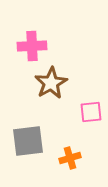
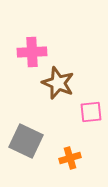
pink cross: moved 6 px down
brown star: moved 7 px right; rotated 20 degrees counterclockwise
gray square: moved 2 px left; rotated 32 degrees clockwise
